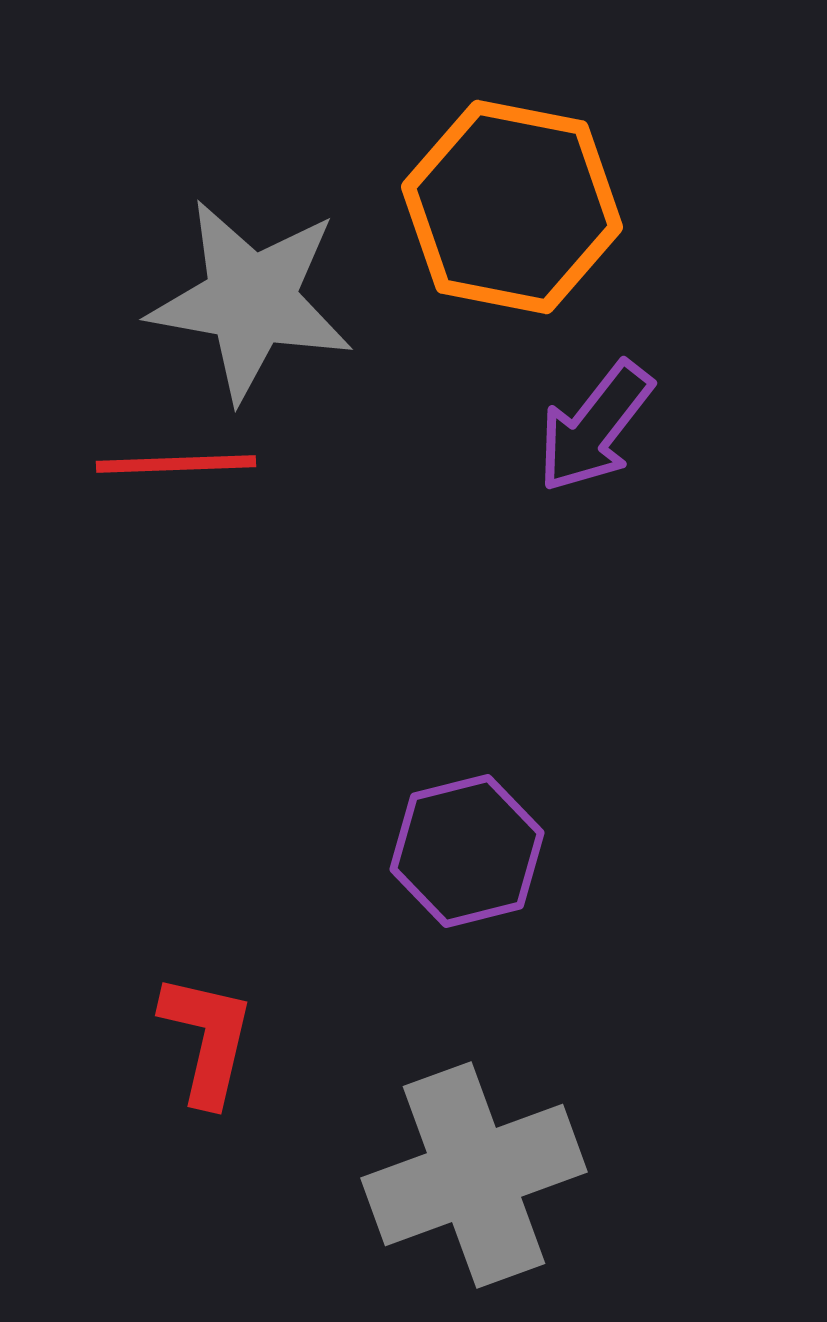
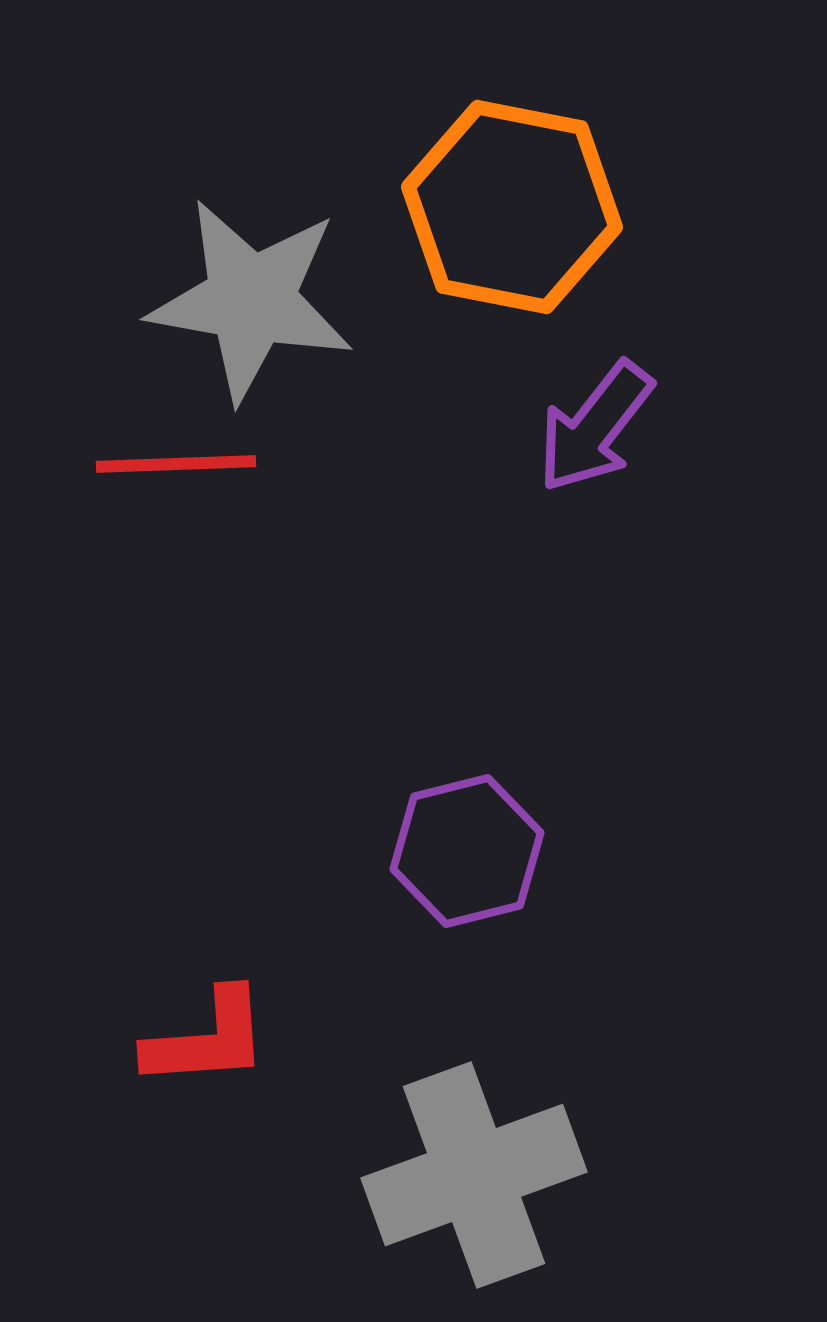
red L-shape: rotated 73 degrees clockwise
